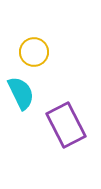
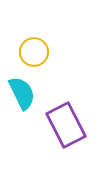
cyan semicircle: moved 1 px right
